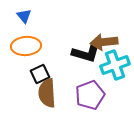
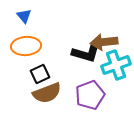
cyan cross: moved 1 px right
brown semicircle: rotated 108 degrees counterclockwise
